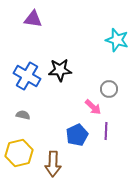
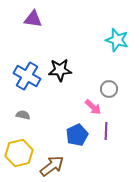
brown arrow: moved 1 px left, 2 px down; rotated 130 degrees counterclockwise
